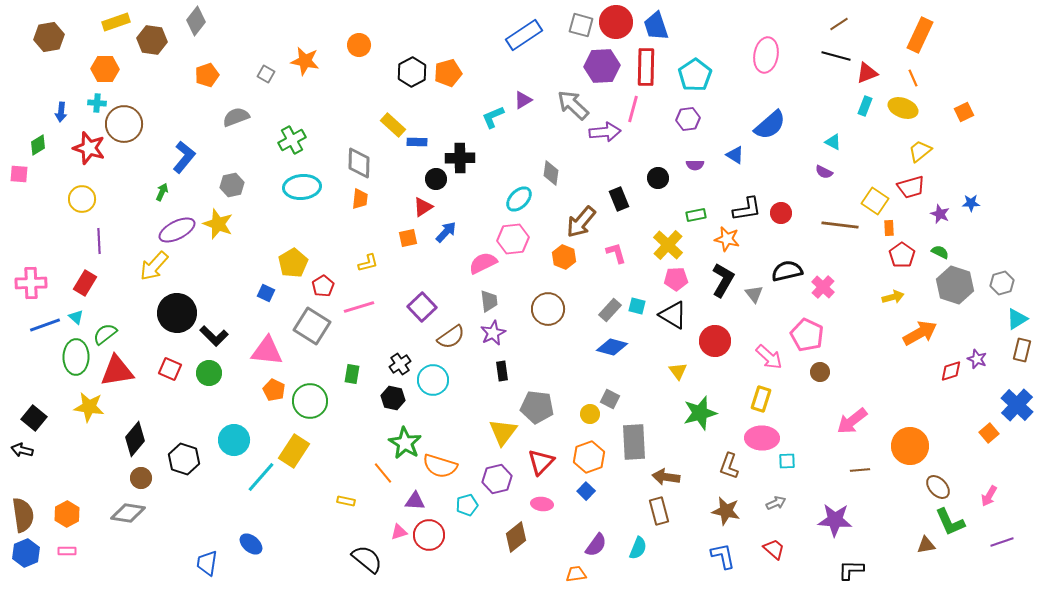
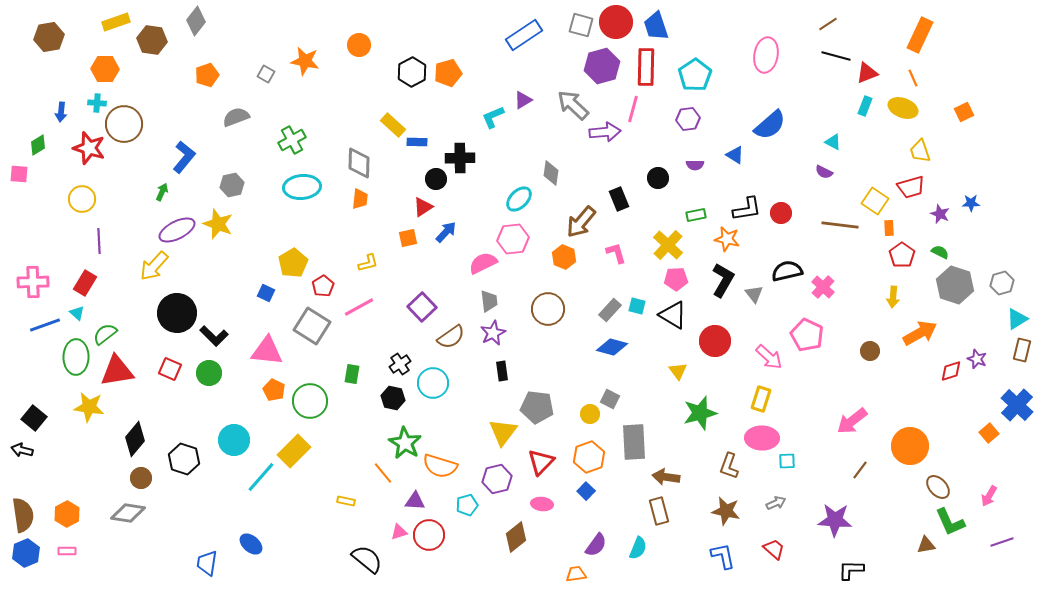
brown line at (839, 24): moved 11 px left
purple hexagon at (602, 66): rotated 12 degrees counterclockwise
yellow trapezoid at (920, 151): rotated 70 degrees counterclockwise
pink cross at (31, 283): moved 2 px right, 1 px up
yellow arrow at (893, 297): rotated 110 degrees clockwise
pink line at (359, 307): rotated 12 degrees counterclockwise
cyan triangle at (76, 317): moved 1 px right, 4 px up
brown circle at (820, 372): moved 50 px right, 21 px up
cyan circle at (433, 380): moved 3 px down
yellow rectangle at (294, 451): rotated 12 degrees clockwise
brown line at (860, 470): rotated 48 degrees counterclockwise
